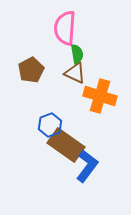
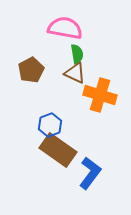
pink semicircle: rotated 96 degrees clockwise
orange cross: moved 1 px up
brown rectangle: moved 8 px left, 5 px down
blue L-shape: moved 3 px right, 7 px down
